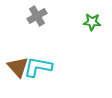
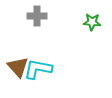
gray cross: rotated 30 degrees clockwise
cyan L-shape: moved 2 px down
